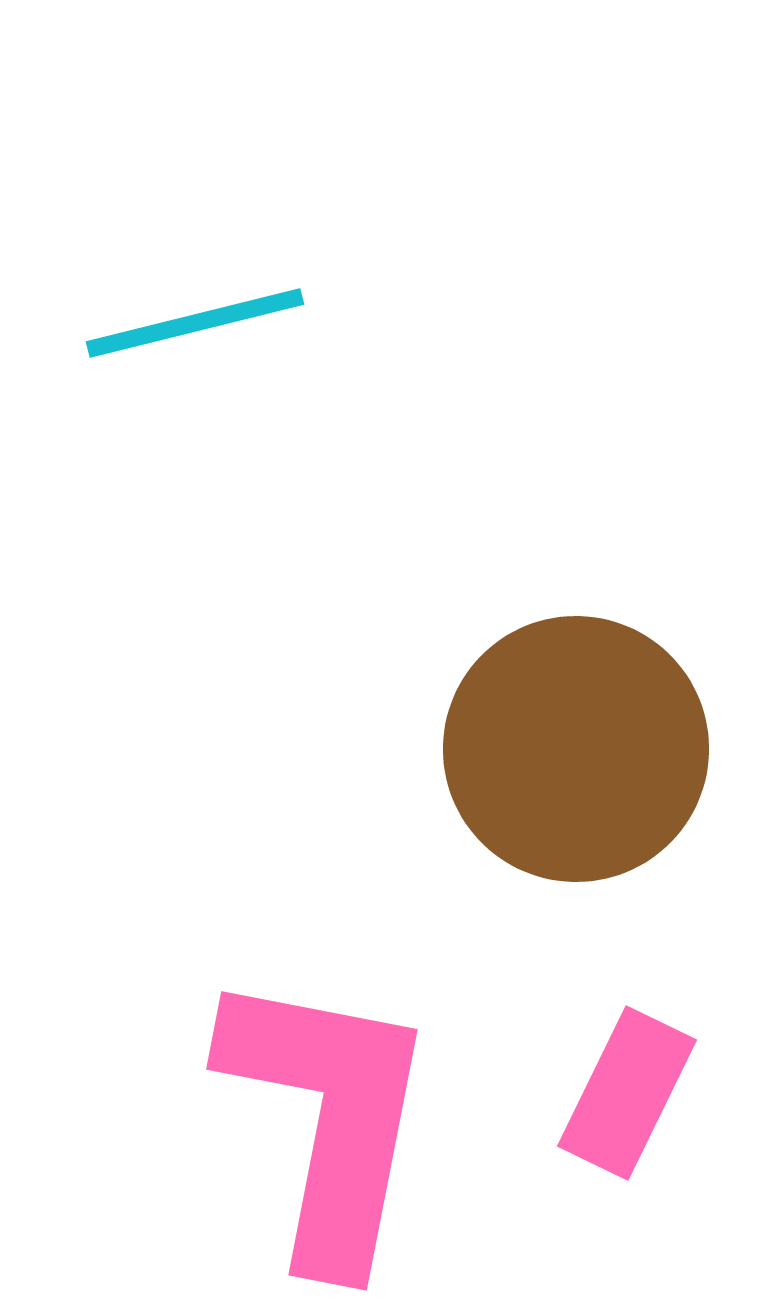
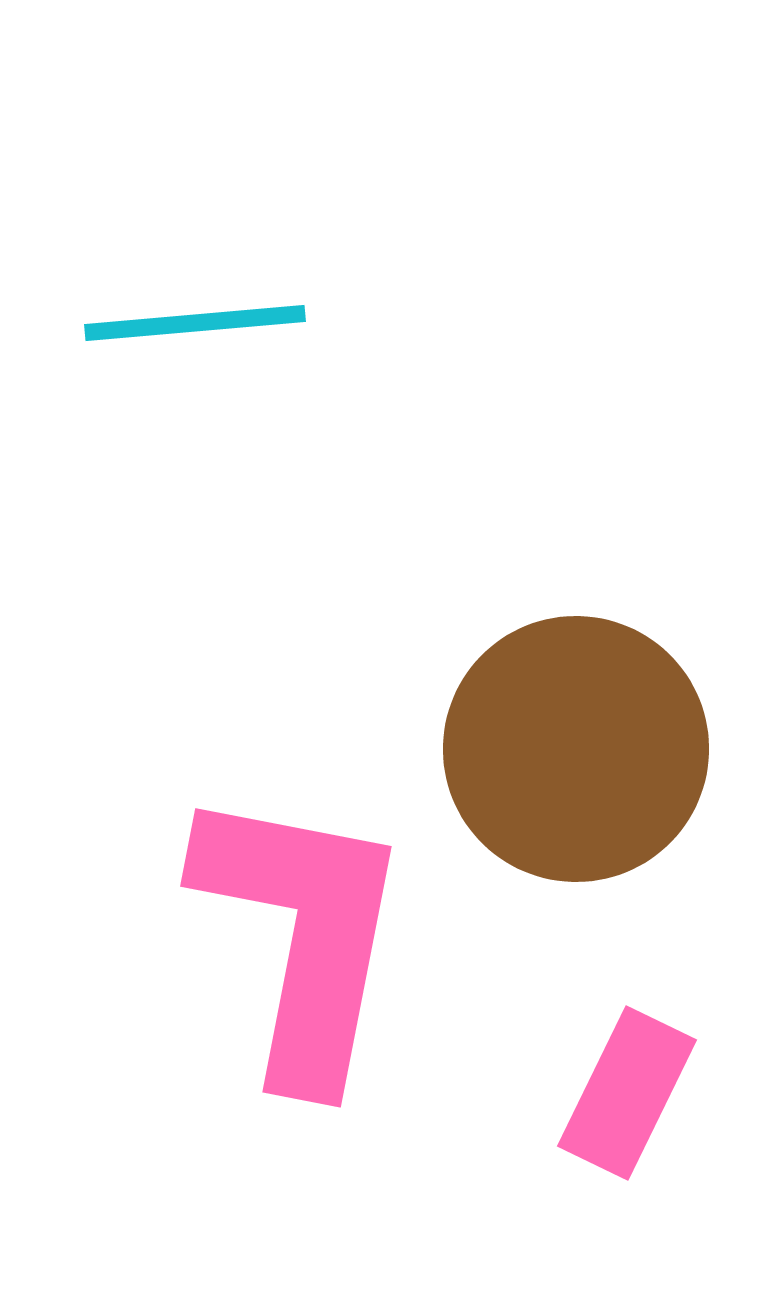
cyan line: rotated 9 degrees clockwise
pink L-shape: moved 26 px left, 183 px up
